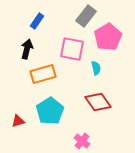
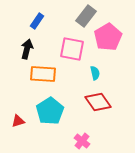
cyan semicircle: moved 1 px left, 5 px down
orange rectangle: rotated 20 degrees clockwise
